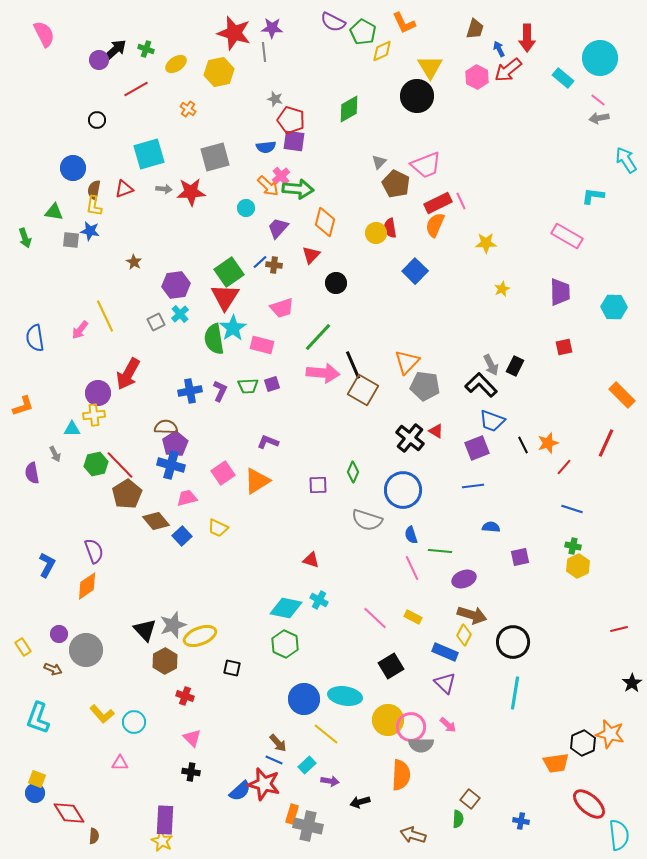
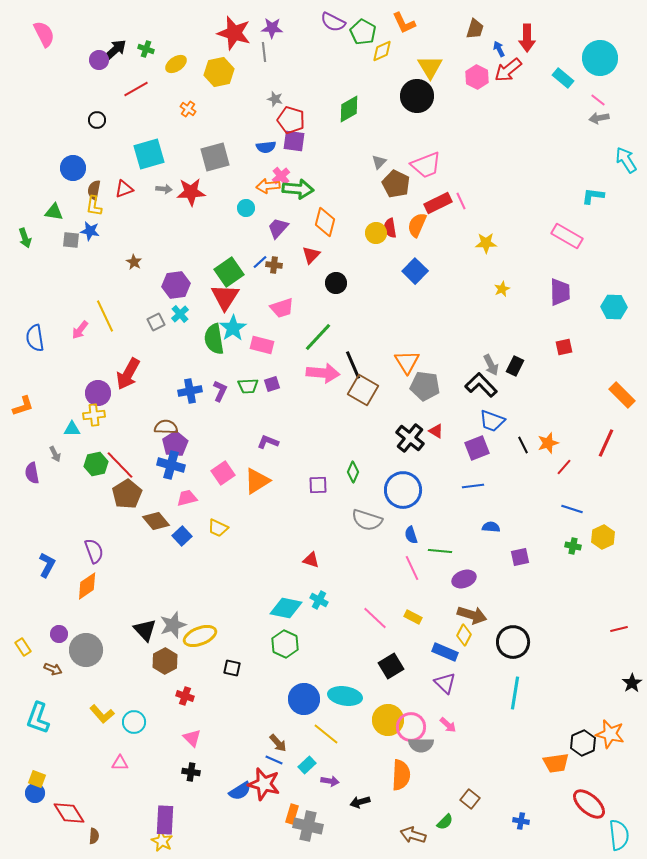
orange arrow at (268, 186): rotated 130 degrees clockwise
orange semicircle at (435, 225): moved 18 px left
orange triangle at (407, 362): rotated 16 degrees counterclockwise
yellow hexagon at (578, 566): moved 25 px right, 29 px up
blue semicircle at (240, 791): rotated 10 degrees clockwise
green semicircle at (458, 819): moved 13 px left, 3 px down; rotated 42 degrees clockwise
